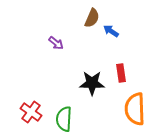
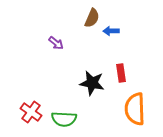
blue arrow: rotated 35 degrees counterclockwise
black star: rotated 10 degrees clockwise
green semicircle: rotated 90 degrees counterclockwise
